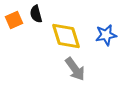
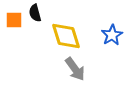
black semicircle: moved 1 px left, 1 px up
orange square: rotated 24 degrees clockwise
blue star: moved 6 px right; rotated 20 degrees counterclockwise
